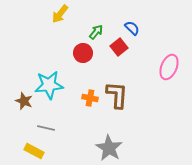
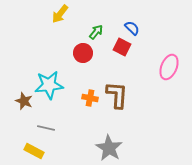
red square: moved 3 px right; rotated 24 degrees counterclockwise
